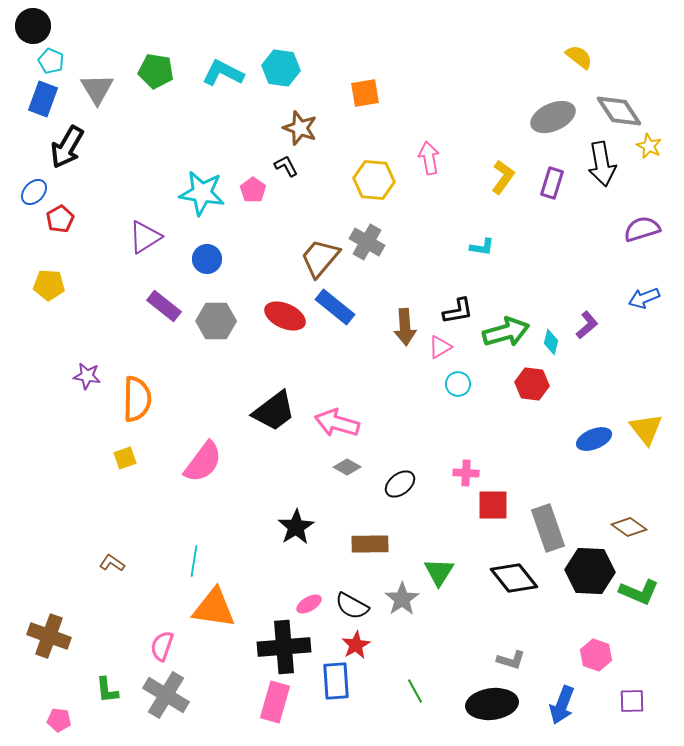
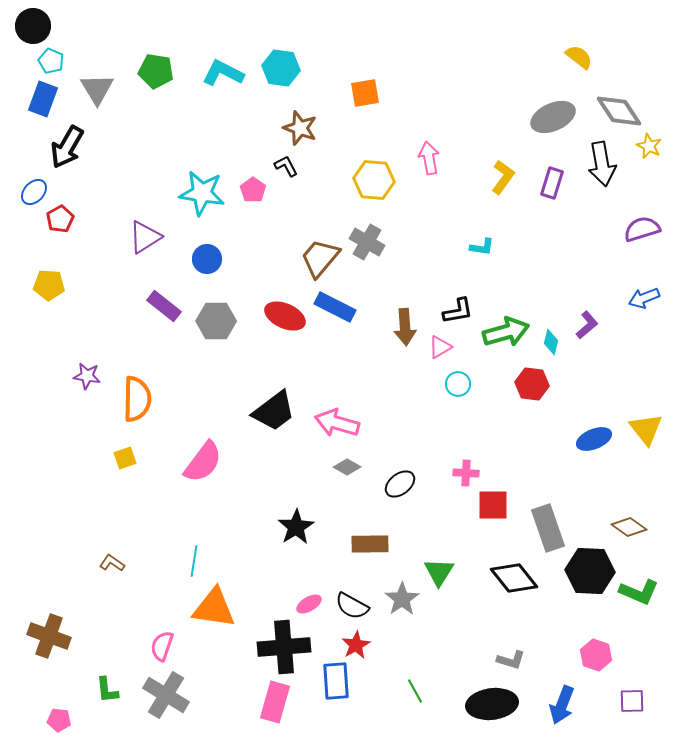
blue rectangle at (335, 307): rotated 12 degrees counterclockwise
